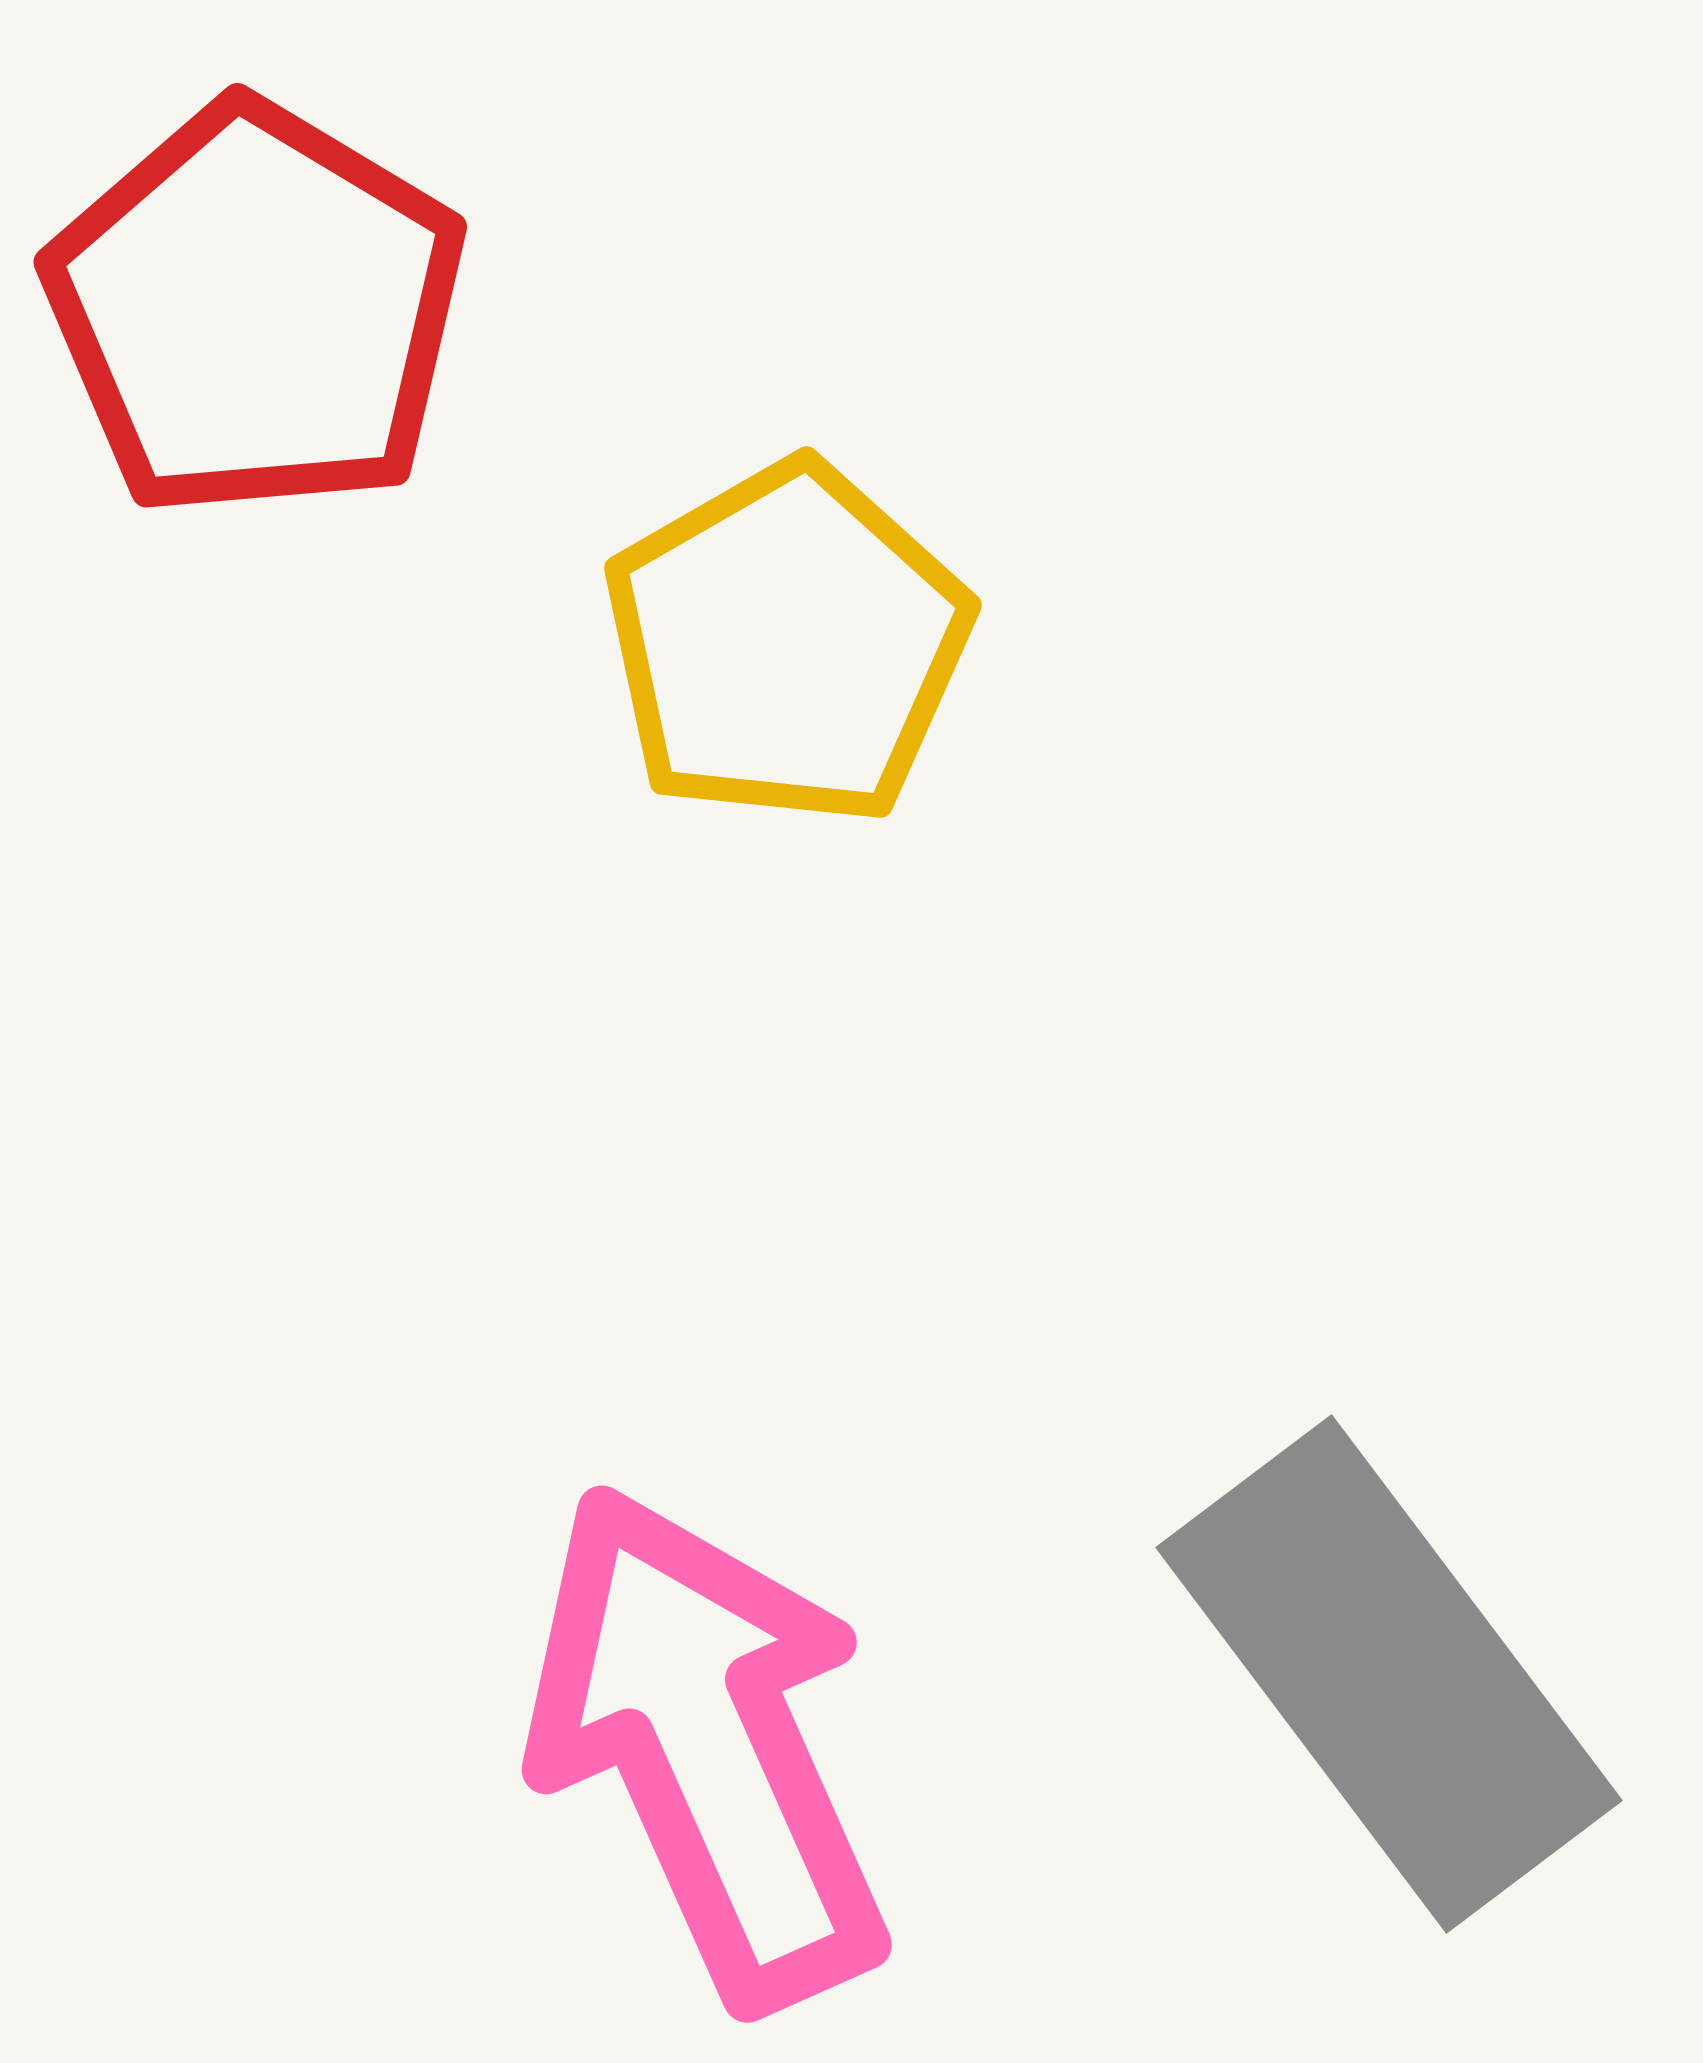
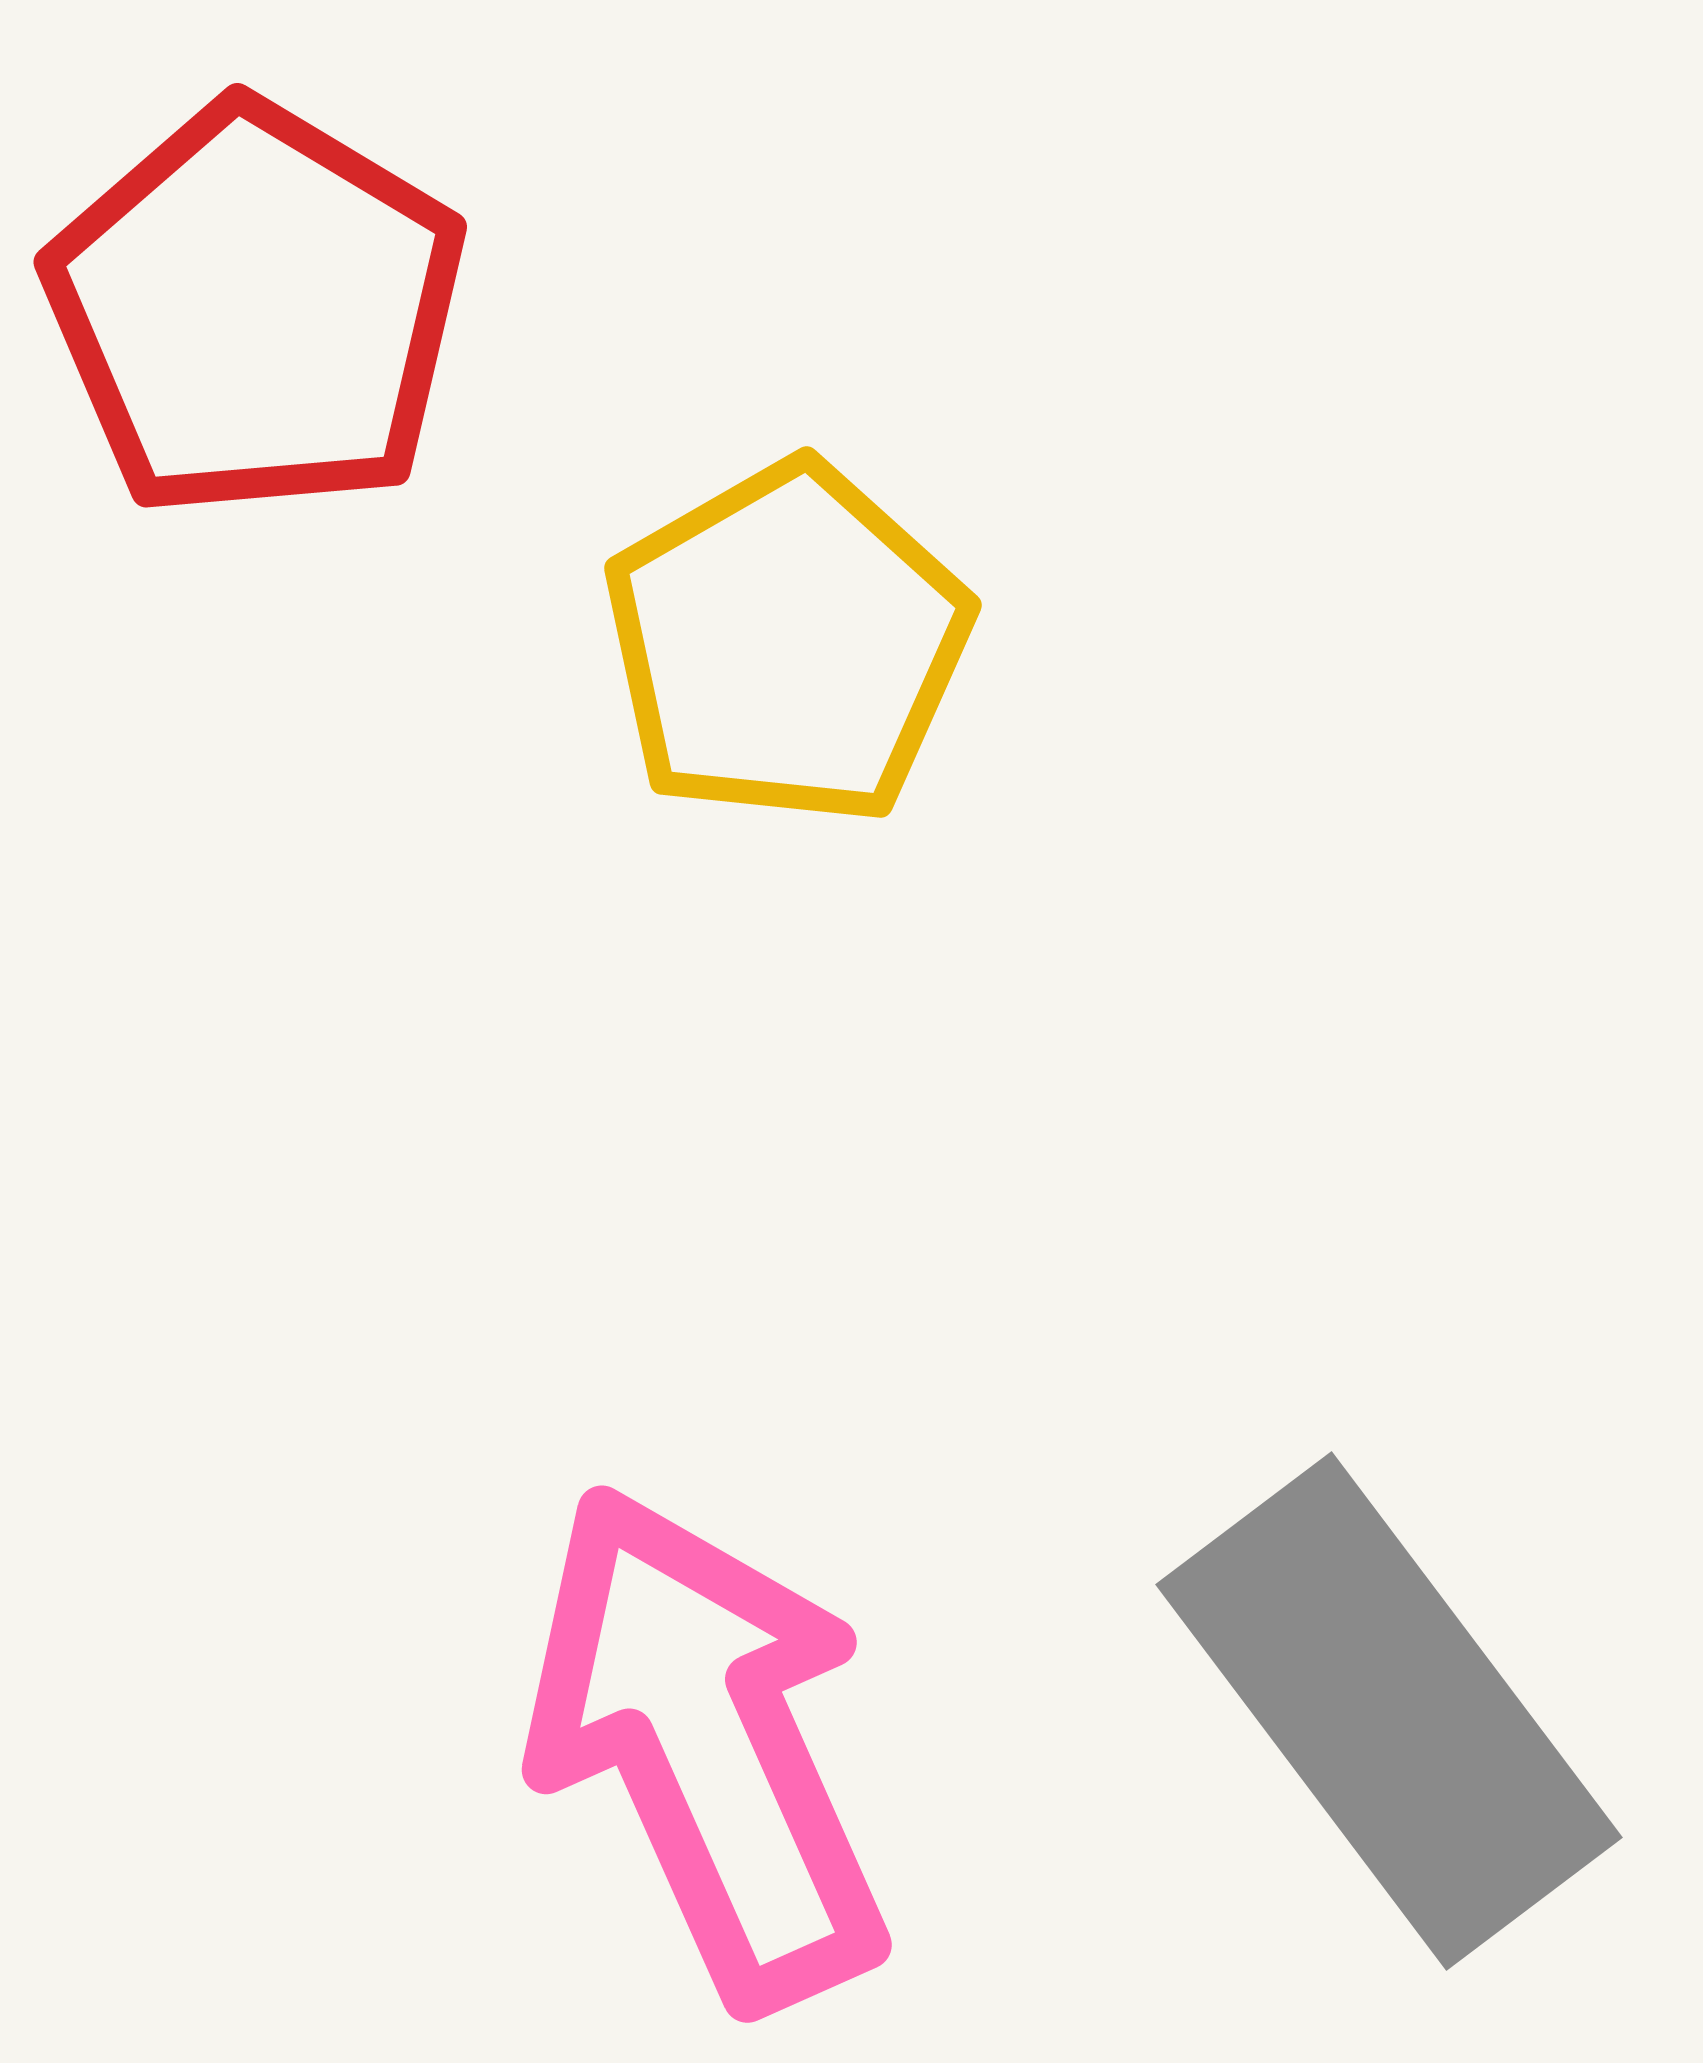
gray rectangle: moved 37 px down
